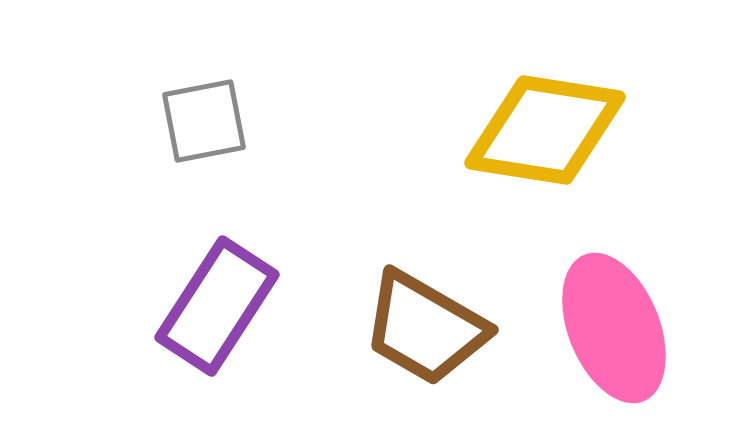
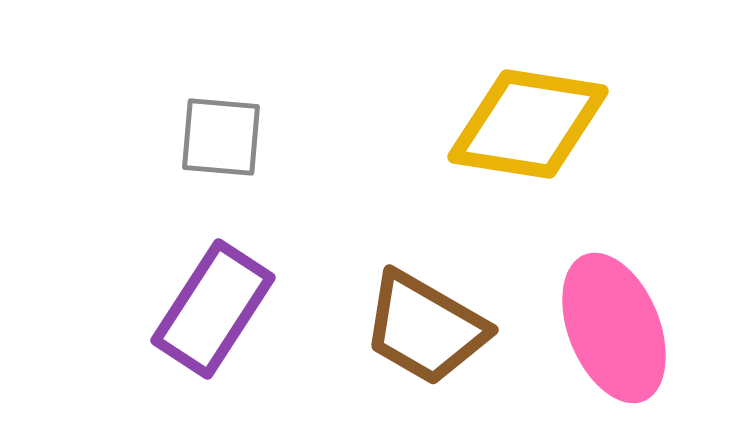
gray square: moved 17 px right, 16 px down; rotated 16 degrees clockwise
yellow diamond: moved 17 px left, 6 px up
purple rectangle: moved 4 px left, 3 px down
